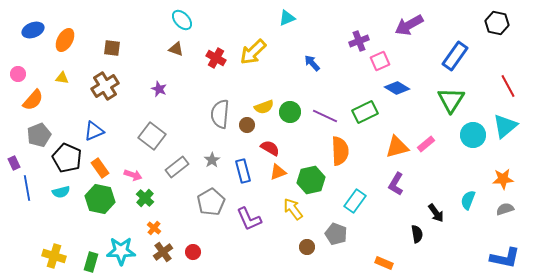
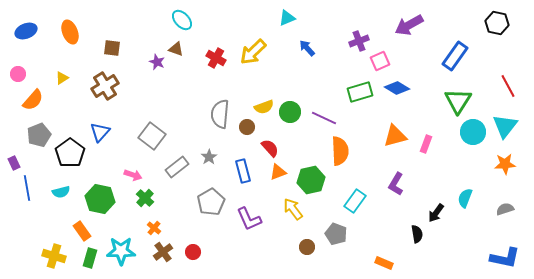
blue ellipse at (33, 30): moved 7 px left, 1 px down
orange ellipse at (65, 40): moved 5 px right, 8 px up; rotated 50 degrees counterclockwise
blue arrow at (312, 63): moved 5 px left, 15 px up
yellow triangle at (62, 78): rotated 40 degrees counterclockwise
purple star at (159, 89): moved 2 px left, 27 px up
green triangle at (451, 100): moved 7 px right, 1 px down
green rectangle at (365, 112): moved 5 px left, 20 px up; rotated 10 degrees clockwise
purple line at (325, 116): moved 1 px left, 2 px down
brown circle at (247, 125): moved 2 px down
cyan triangle at (505, 126): rotated 12 degrees counterclockwise
blue triangle at (94, 131): moved 6 px right, 1 px down; rotated 25 degrees counterclockwise
cyan circle at (473, 135): moved 3 px up
pink rectangle at (426, 144): rotated 30 degrees counterclockwise
orange triangle at (397, 147): moved 2 px left, 11 px up
red semicircle at (270, 148): rotated 18 degrees clockwise
black pentagon at (67, 158): moved 3 px right, 5 px up; rotated 12 degrees clockwise
gray star at (212, 160): moved 3 px left, 3 px up
orange rectangle at (100, 168): moved 18 px left, 63 px down
orange star at (503, 179): moved 2 px right, 15 px up
cyan semicircle at (468, 200): moved 3 px left, 2 px up
black arrow at (436, 213): rotated 72 degrees clockwise
green rectangle at (91, 262): moved 1 px left, 4 px up
